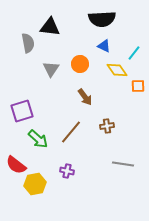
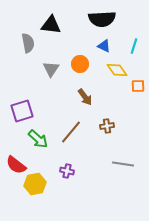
black triangle: moved 1 px right, 2 px up
cyan line: moved 7 px up; rotated 21 degrees counterclockwise
